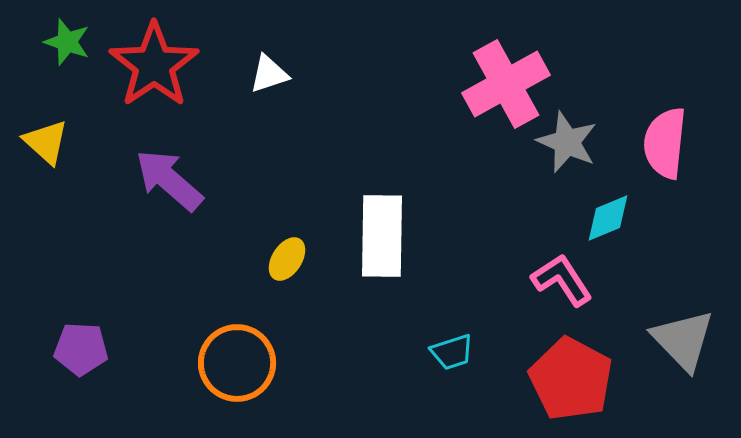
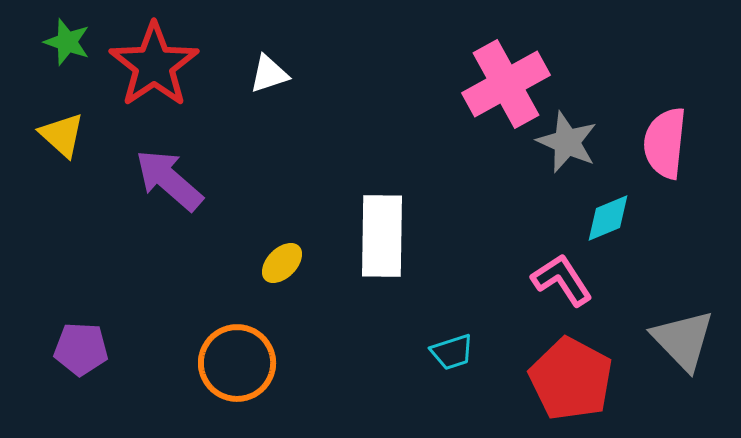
yellow triangle: moved 16 px right, 7 px up
yellow ellipse: moved 5 px left, 4 px down; rotated 12 degrees clockwise
